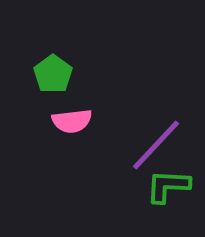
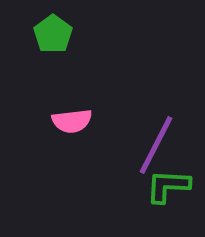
green pentagon: moved 40 px up
purple line: rotated 16 degrees counterclockwise
